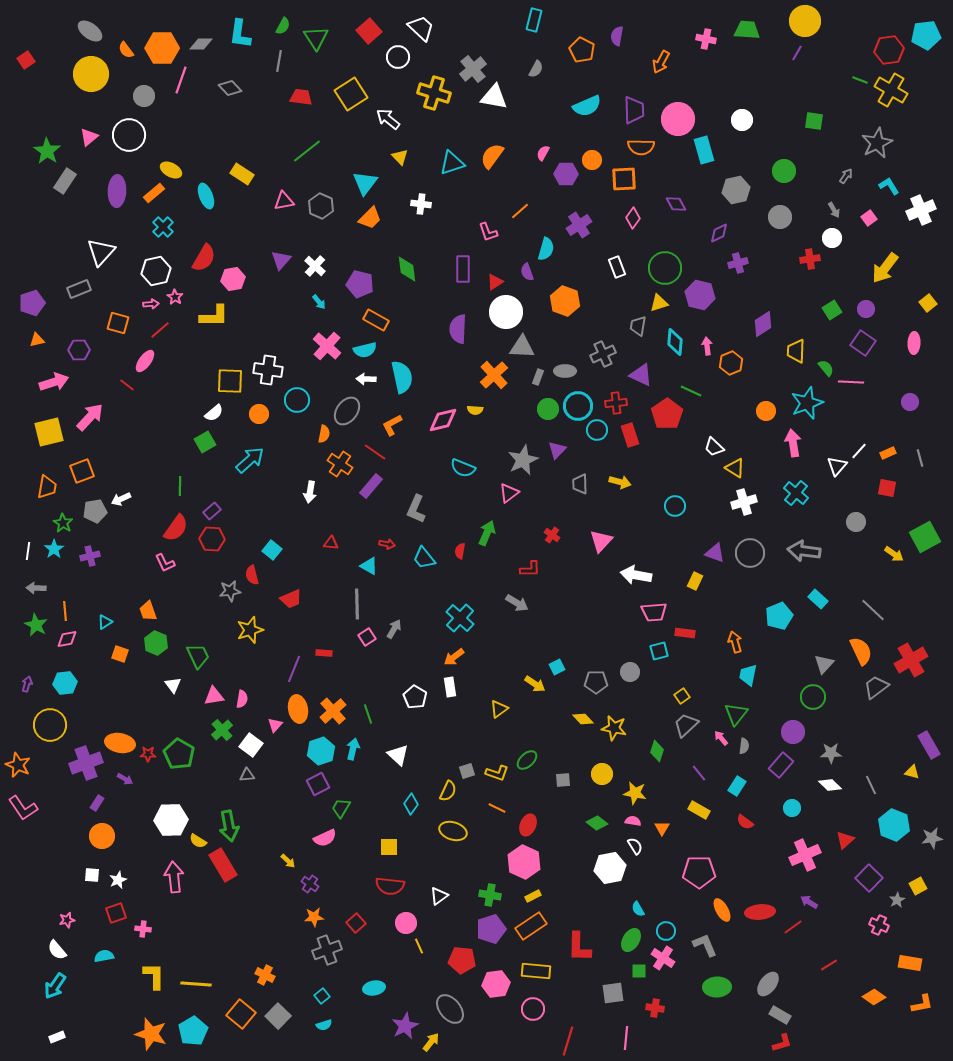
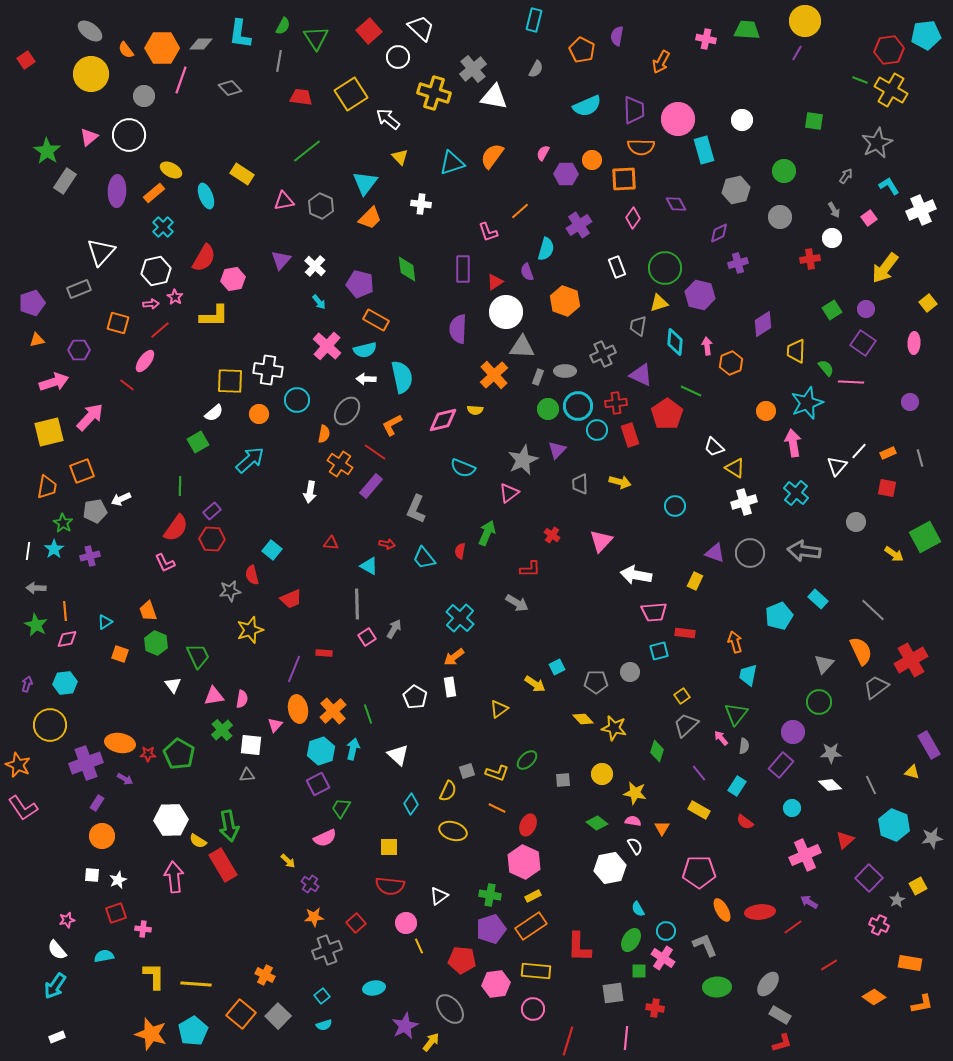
green square at (205, 442): moved 7 px left
green circle at (813, 697): moved 6 px right, 5 px down
white square at (251, 745): rotated 30 degrees counterclockwise
